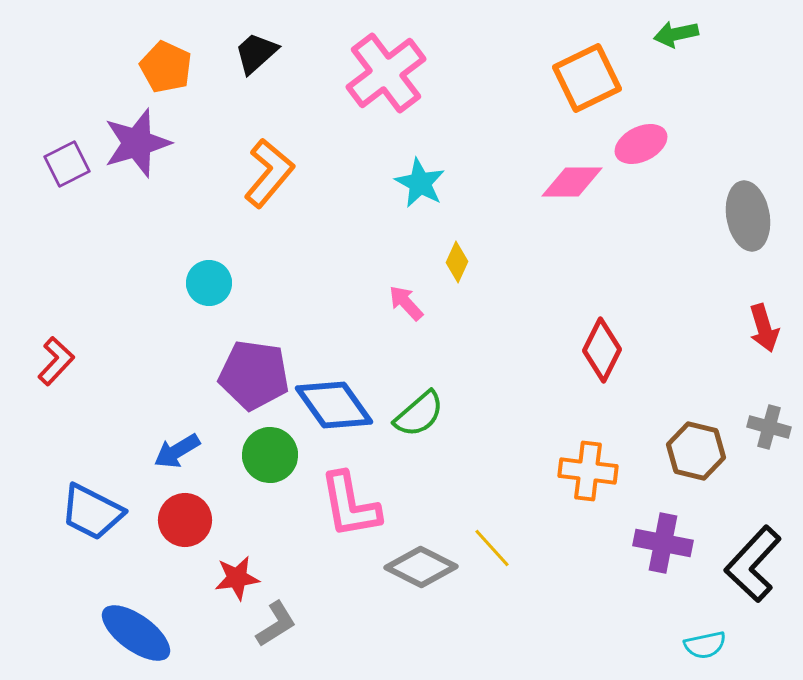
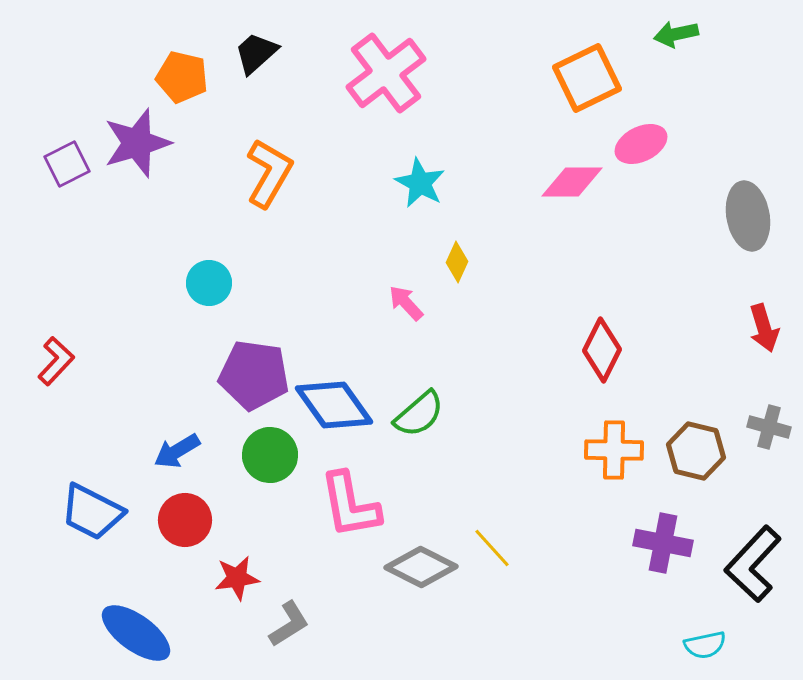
orange pentagon: moved 16 px right, 10 px down; rotated 12 degrees counterclockwise
orange L-shape: rotated 10 degrees counterclockwise
orange cross: moved 26 px right, 21 px up; rotated 6 degrees counterclockwise
gray L-shape: moved 13 px right
